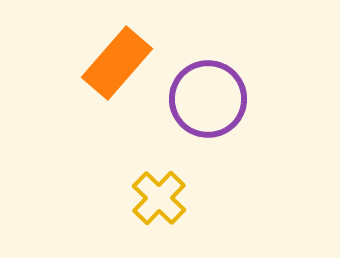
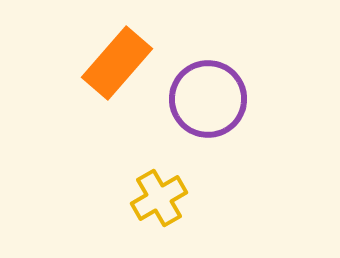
yellow cross: rotated 16 degrees clockwise
